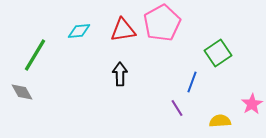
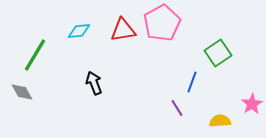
black arrow: moved 26 px left, 9 px down; rotated 20 degrees counterclockwise
